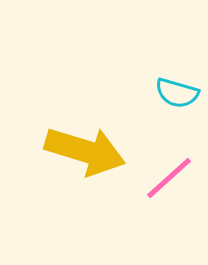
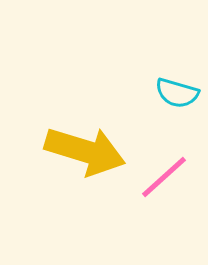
pink line: moved 5 px left, 1 px up
